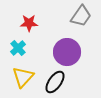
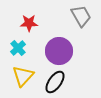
gray trapezoid: rotated 65 degrees counterclockwise
purple circle: moved 8 px left, 1 px up
yellow triangle: moved 1 px up
